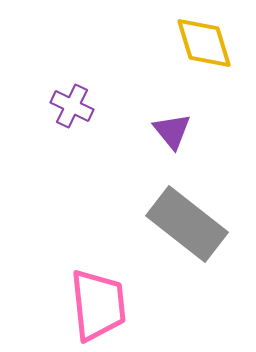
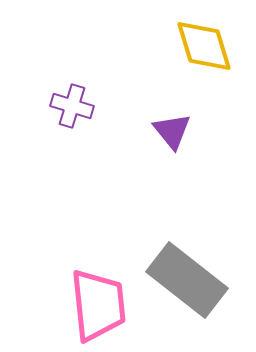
yellow diamond: moved 3 px down
purple cross: rotated 9 degrees counterclockwise
gray rectangle: moved 56 px down
